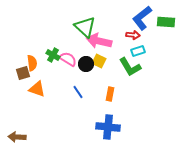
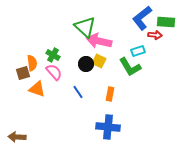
red arrow: moved 22 px right
pink semicircle: moved 14 px left, 13 px down; rotated 18 degrees clockwise
